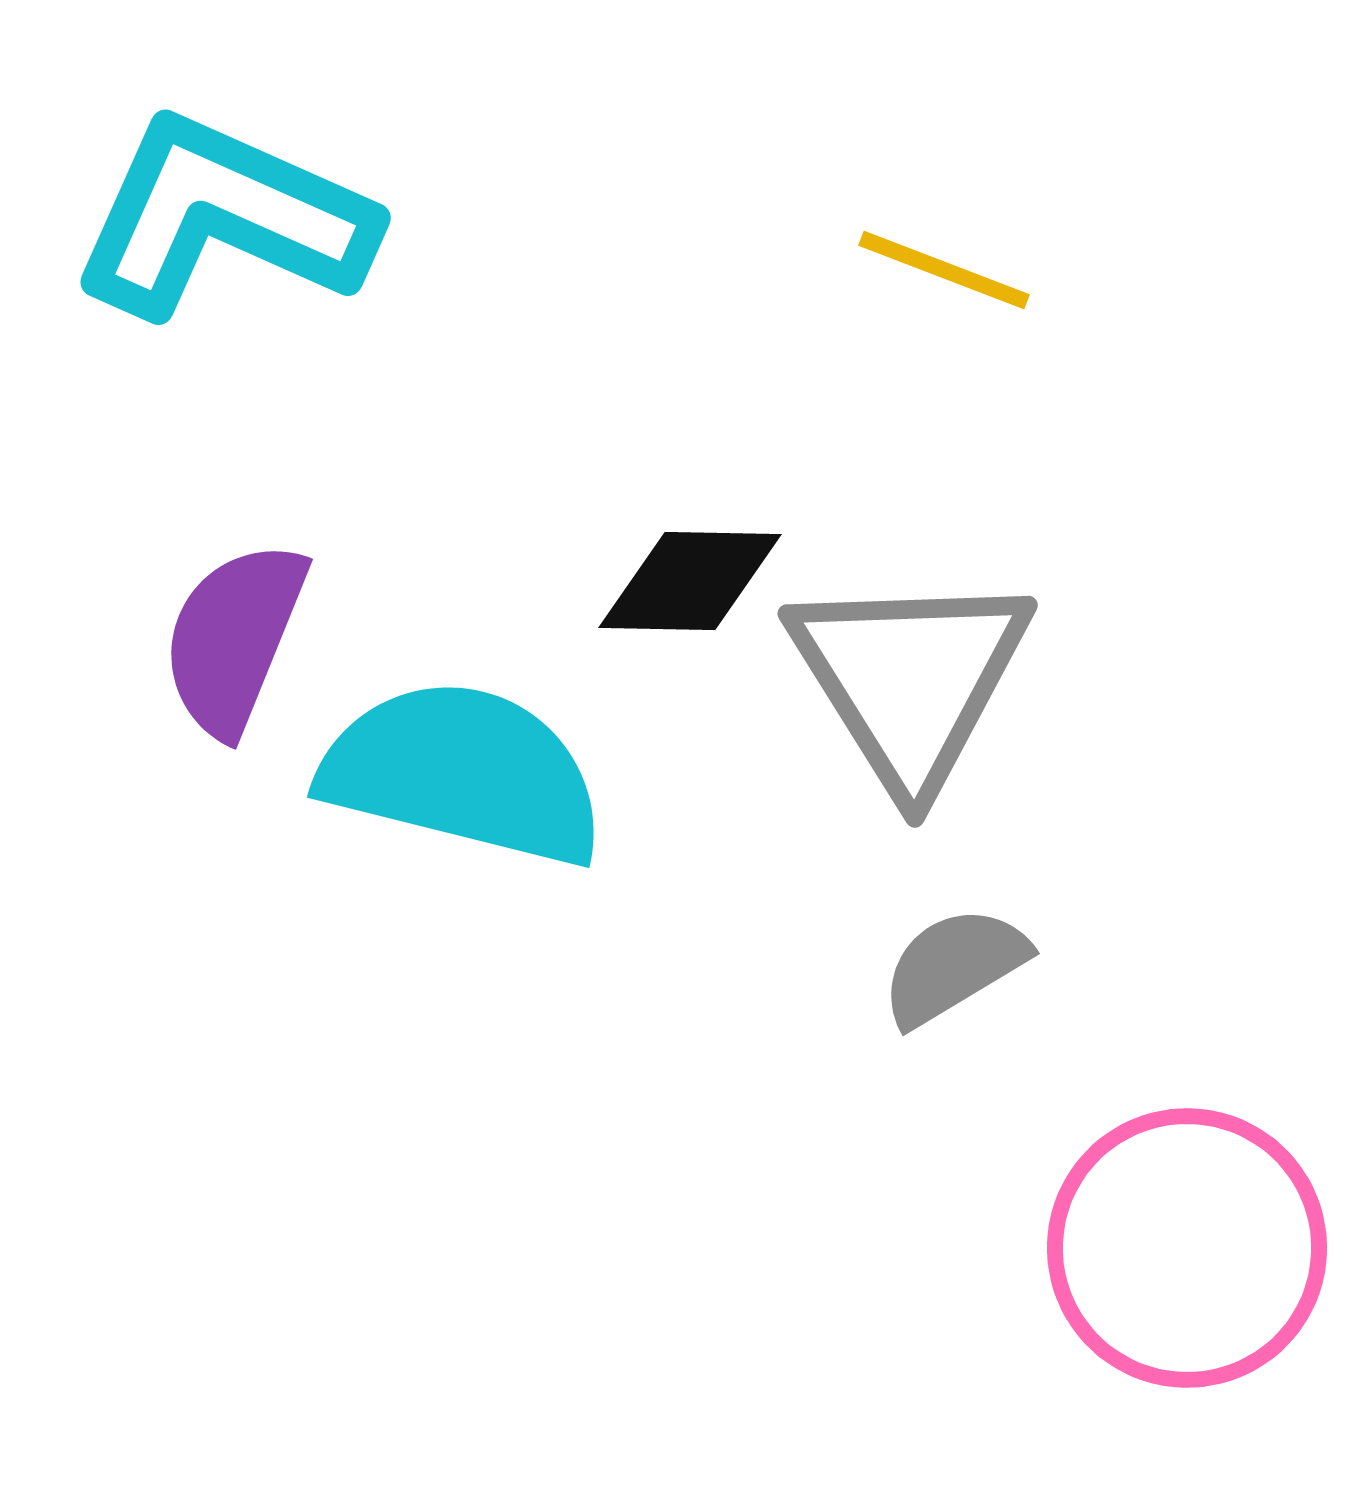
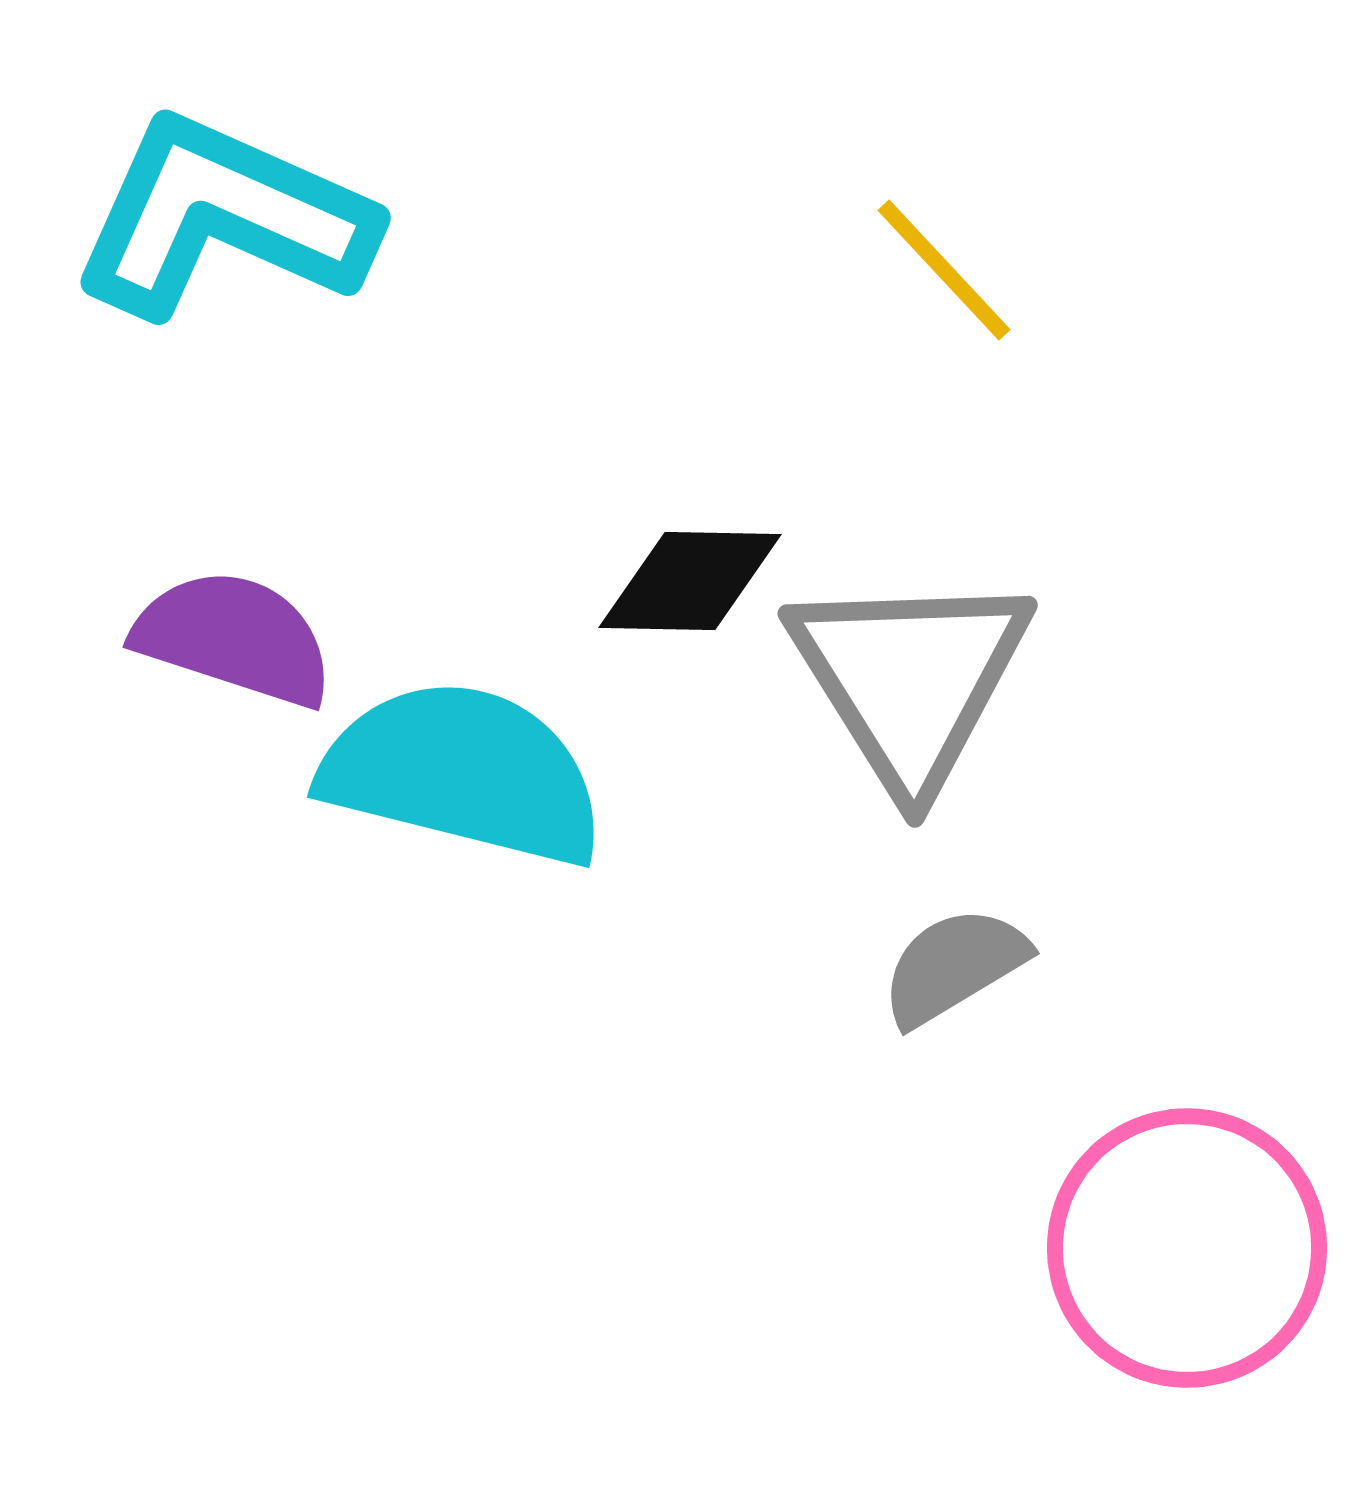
yellow line: rotated 26 degrees clockwise
purple semicircle: rotated 86 degrees clockwise
